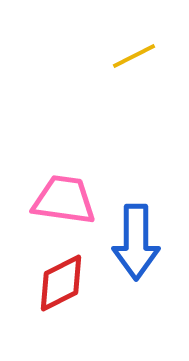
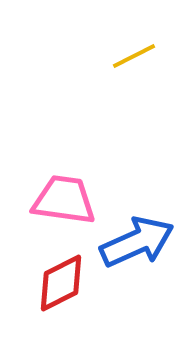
blue arrow: moved 1 px right; rotated 114 degrees counterclockwise
